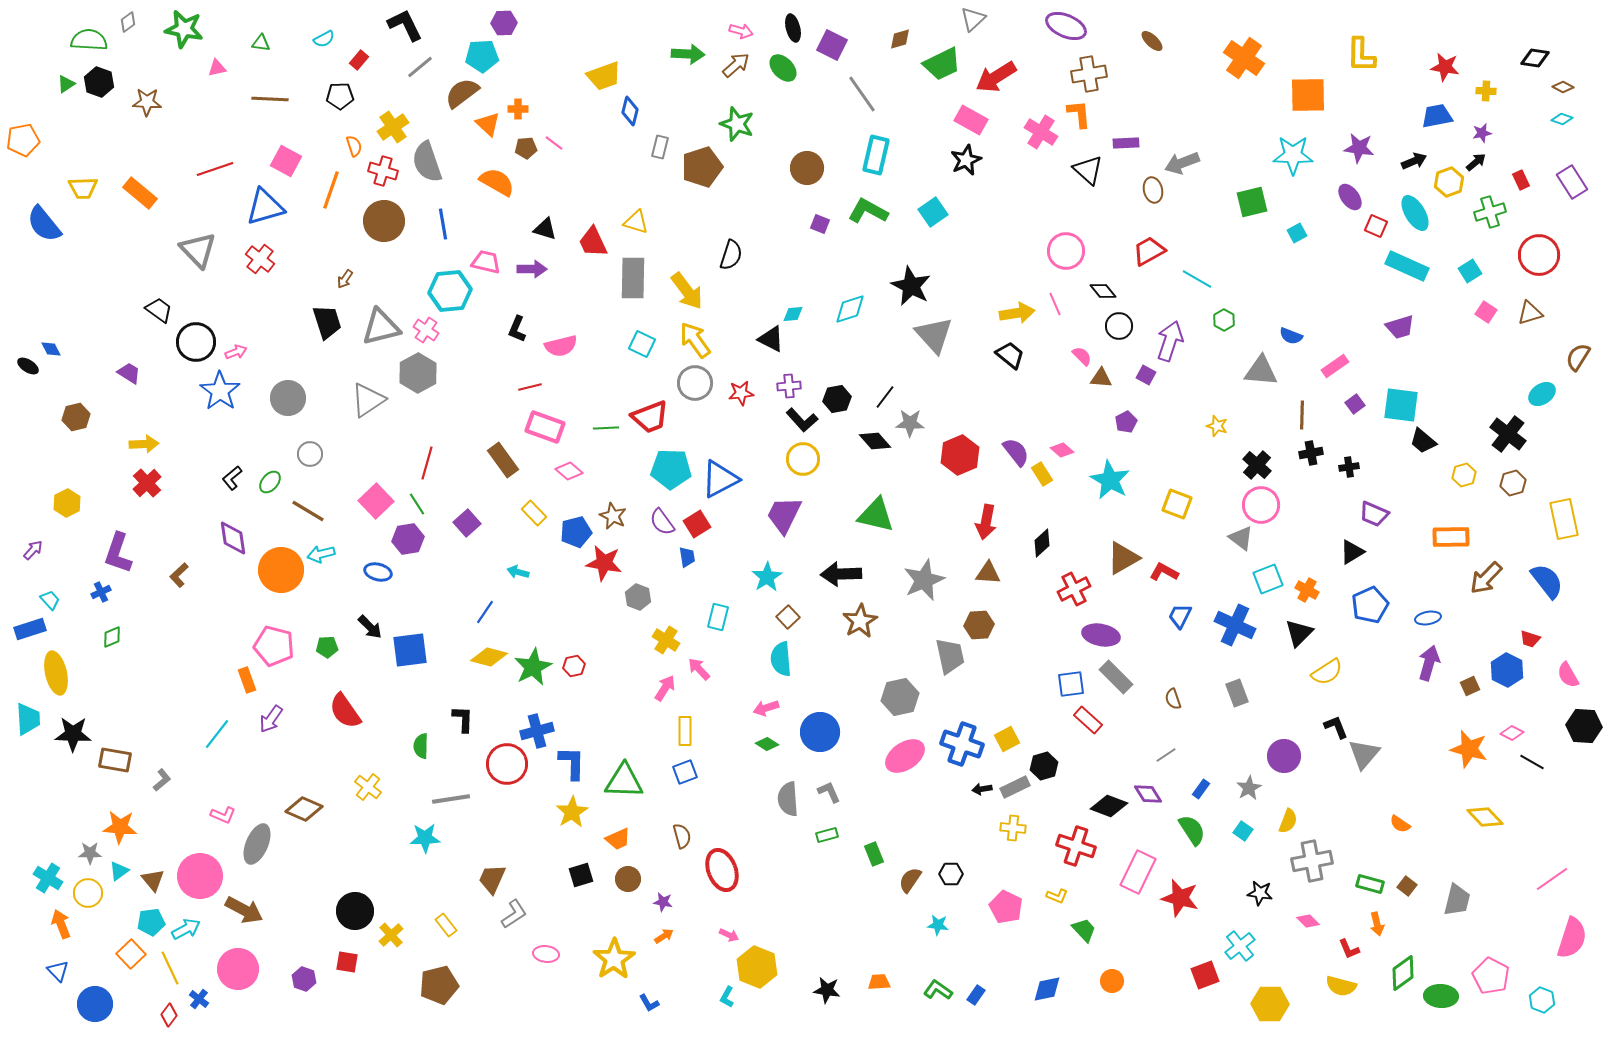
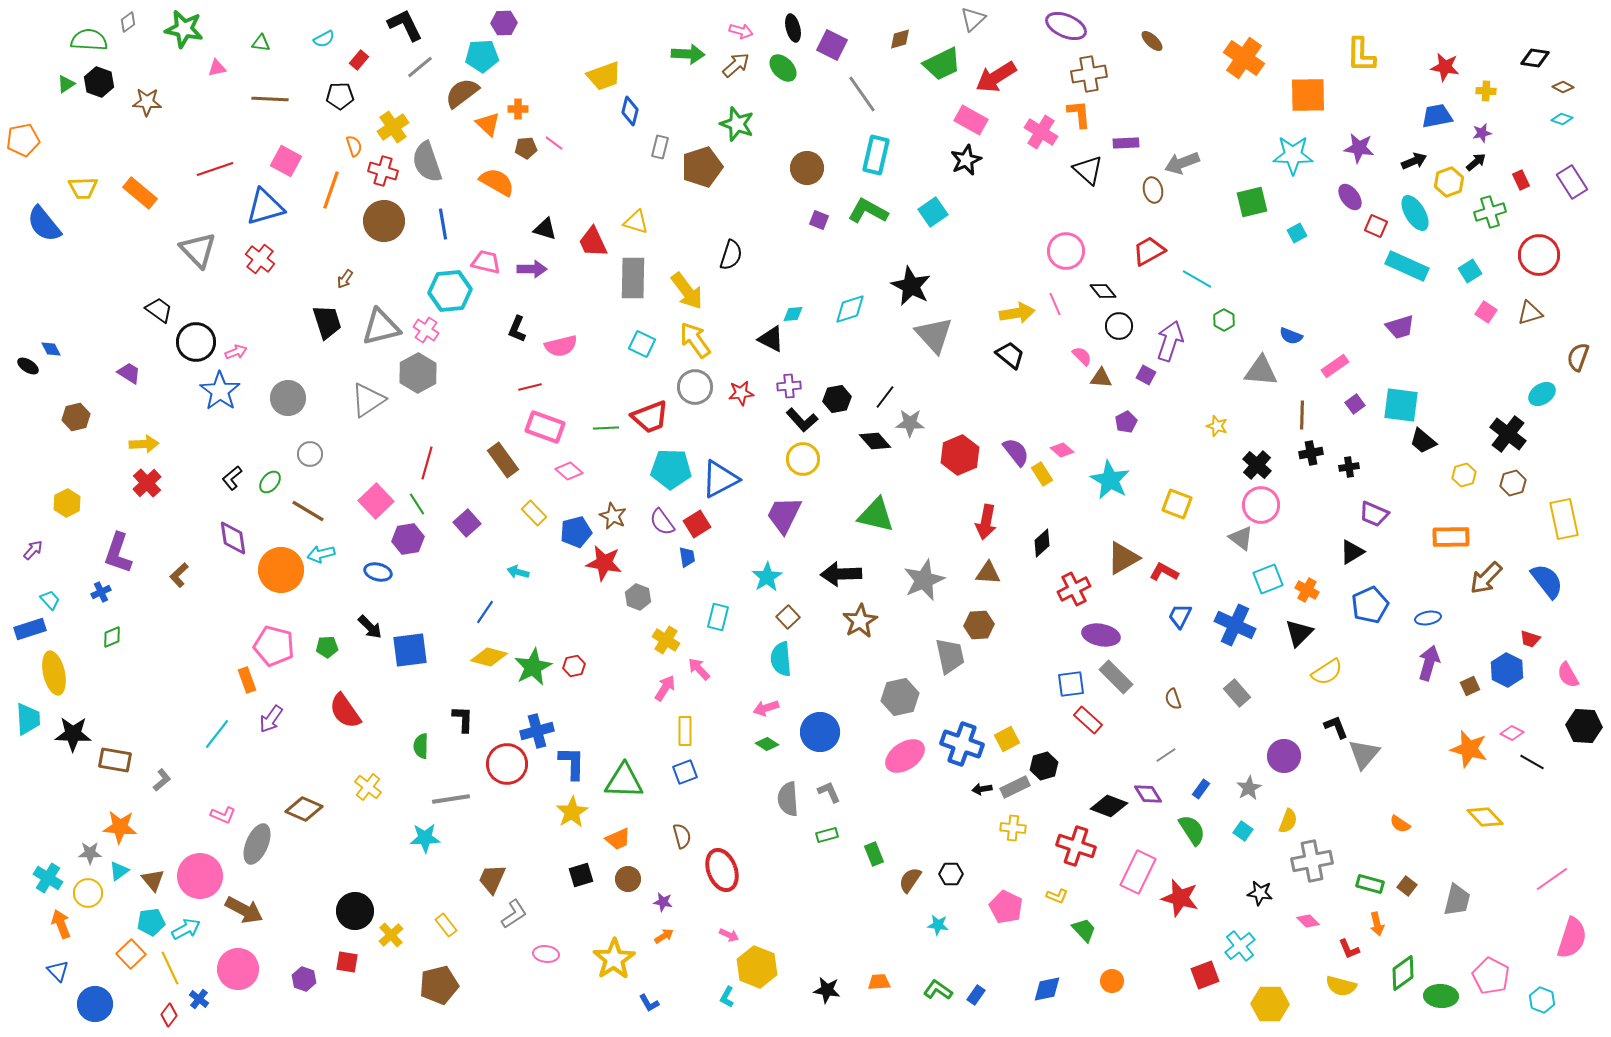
purple square at (820, 224): moved 1 px left, 4 px up
brown semicircle at (1578, 357): rotated 12 degrees counterclockwise
gray circle at (695, 383): moved 4 px down
yellow ellipse at (56, 673): moved 2 px left
gray rectangle at (1237, 693): rotated 20 degrees counterclockwise
